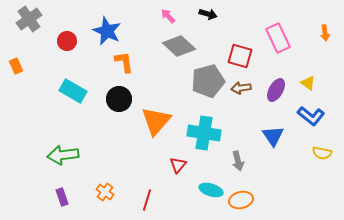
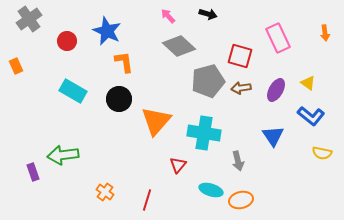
purple rectangle: moved 29 px left, 25 px up
